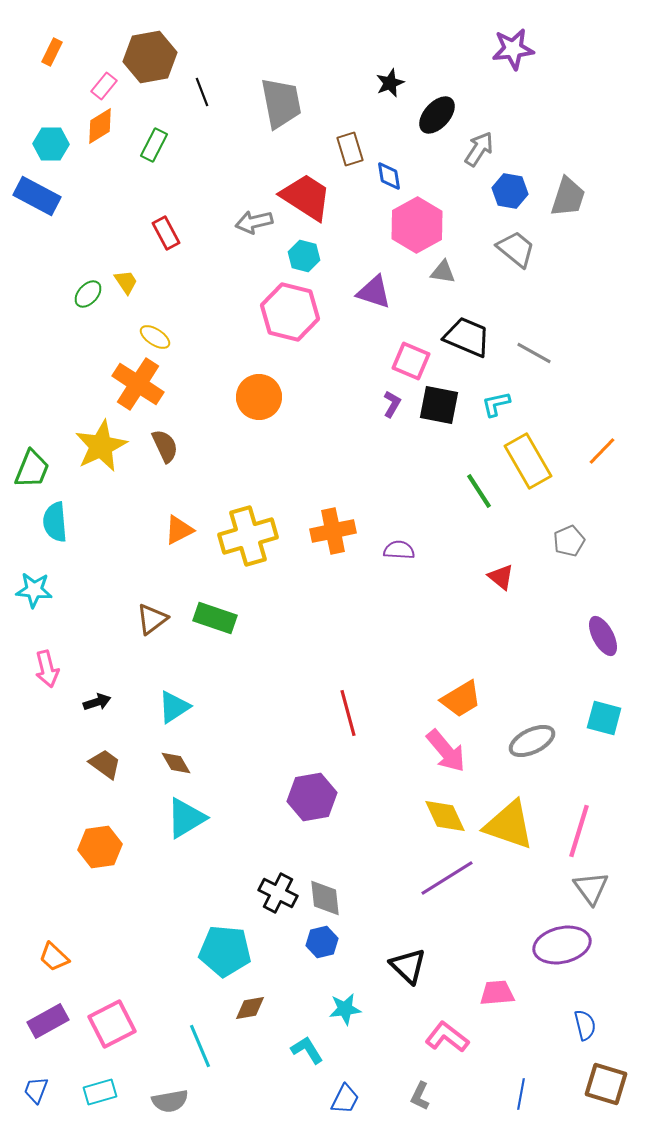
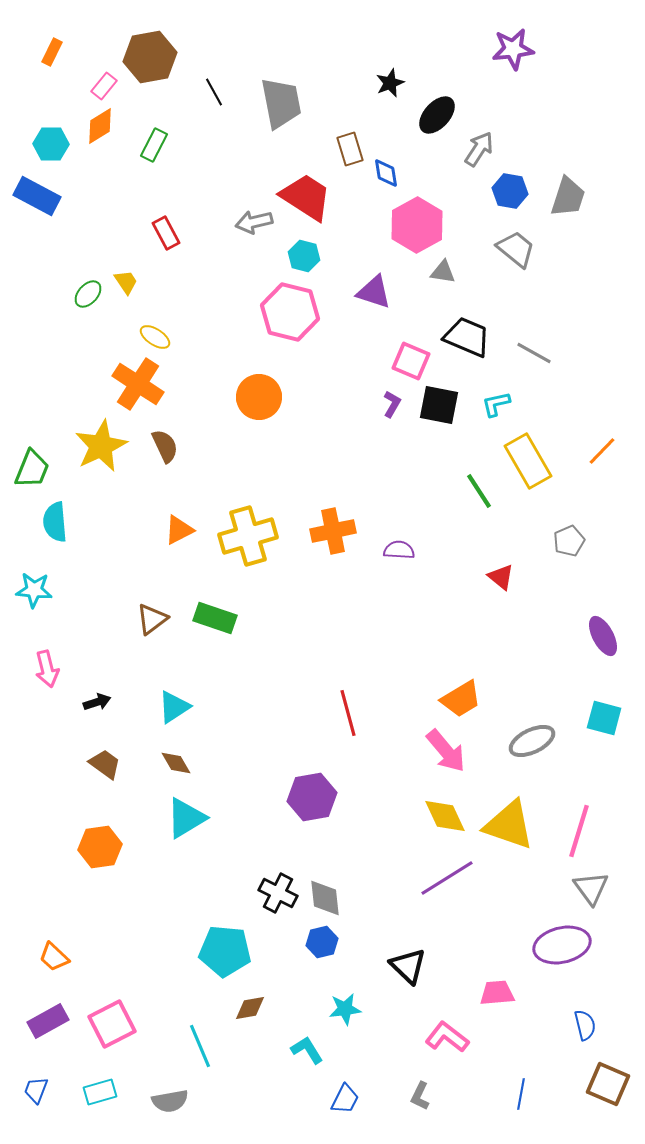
black line at (202, 92): moved 12 px right; rotated 8 degrees counterclockwise
blue diamond at (389, 176): moved 3 px left, 3 px up
brown square at (606, 1084): moved 2 px right; rotated 6 degrees clockwise
